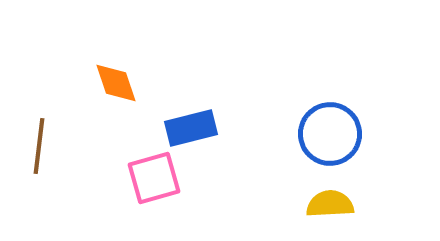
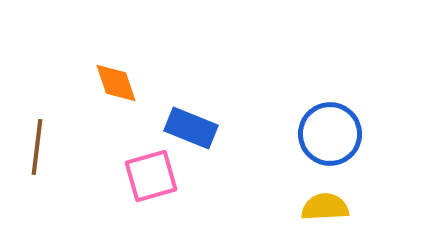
blue rectangle: rotated 36 degrees clockwise
brown line: moved 2 px left, 1 px down
pink square: moved 3 px left, 2 px up
yellow semicircle: moved 5 px left, 3 px down
